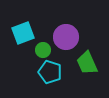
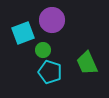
purple circle: moved 14 px left, 17 px up
